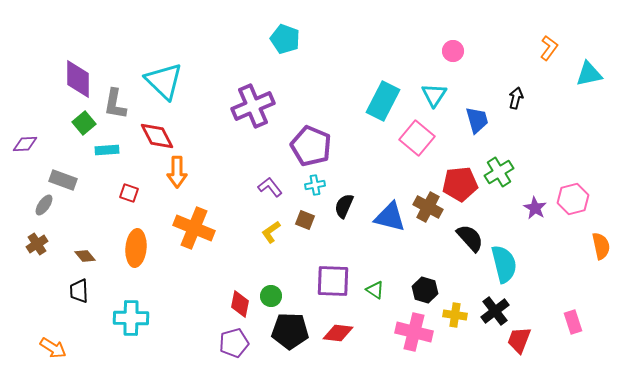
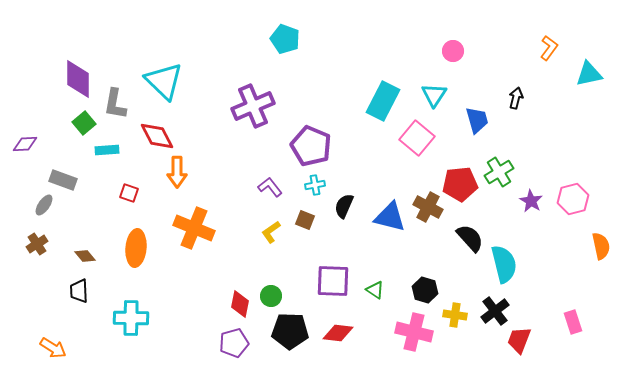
purple star at (535, 208): moved 4 px left, 7 px up
